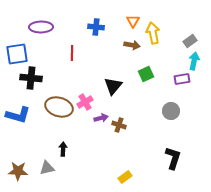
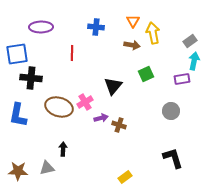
blue L-shape: rotated 85 degrees clockwise
black L-shape: rotated 35 degrees counterclockwise
